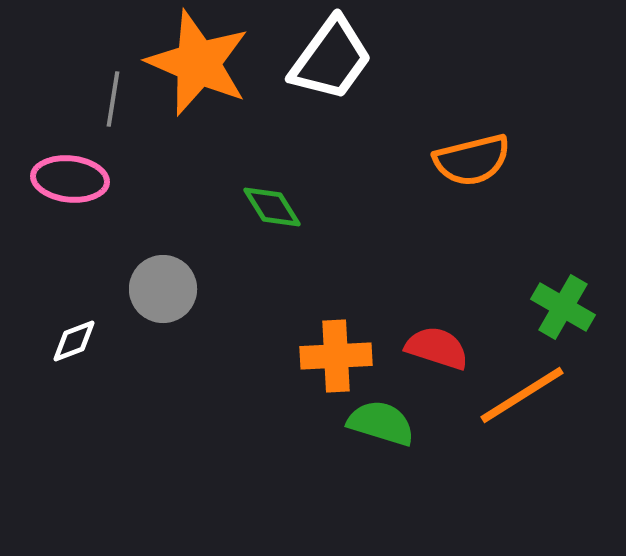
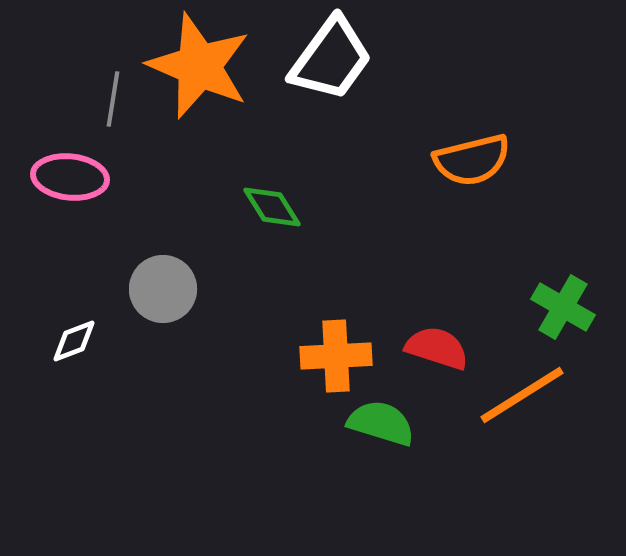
orange star: moved 1 px right, 3 px down
pink ellipse: moved 2 px up
